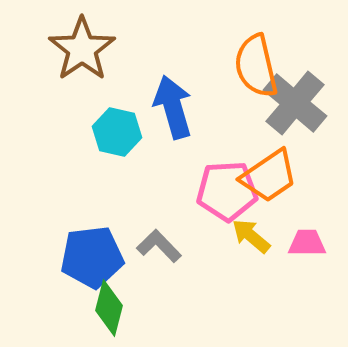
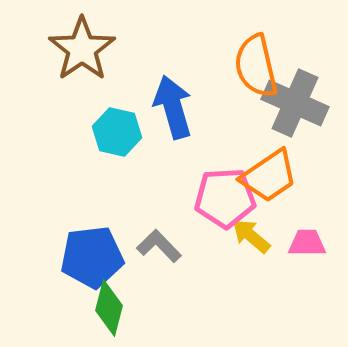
gray cross: rotated 16 degrees counterclockwise
pink pentagon: moved 2 px left, 7 px down
